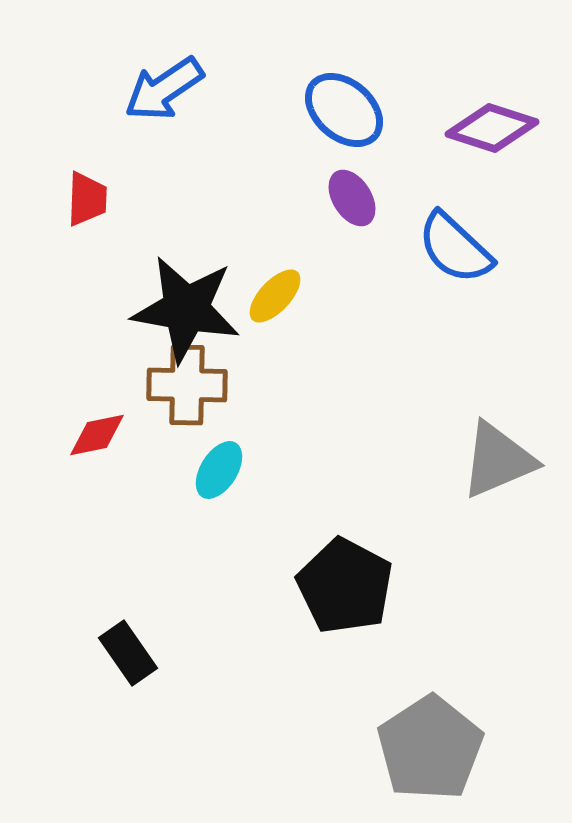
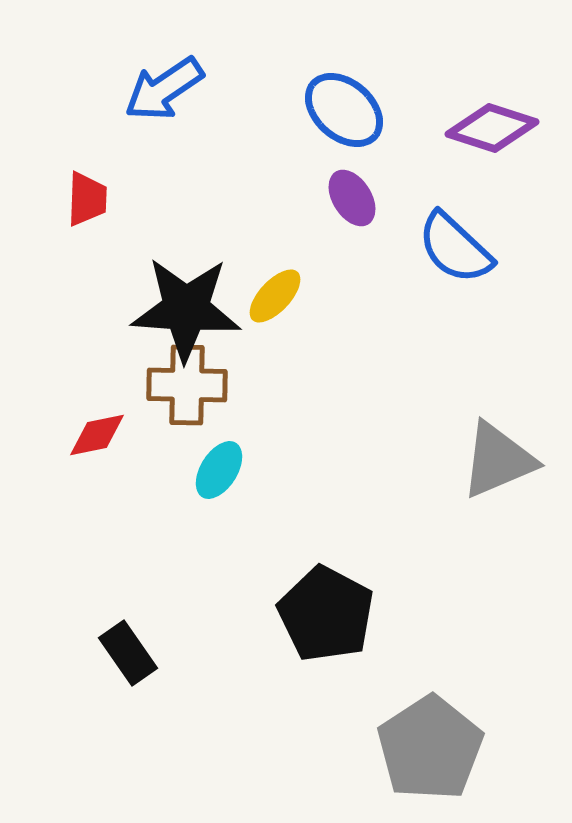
black star: rotated 6 degrees counterclockwise
black pentagon: moved 19 px left, 28 px down
